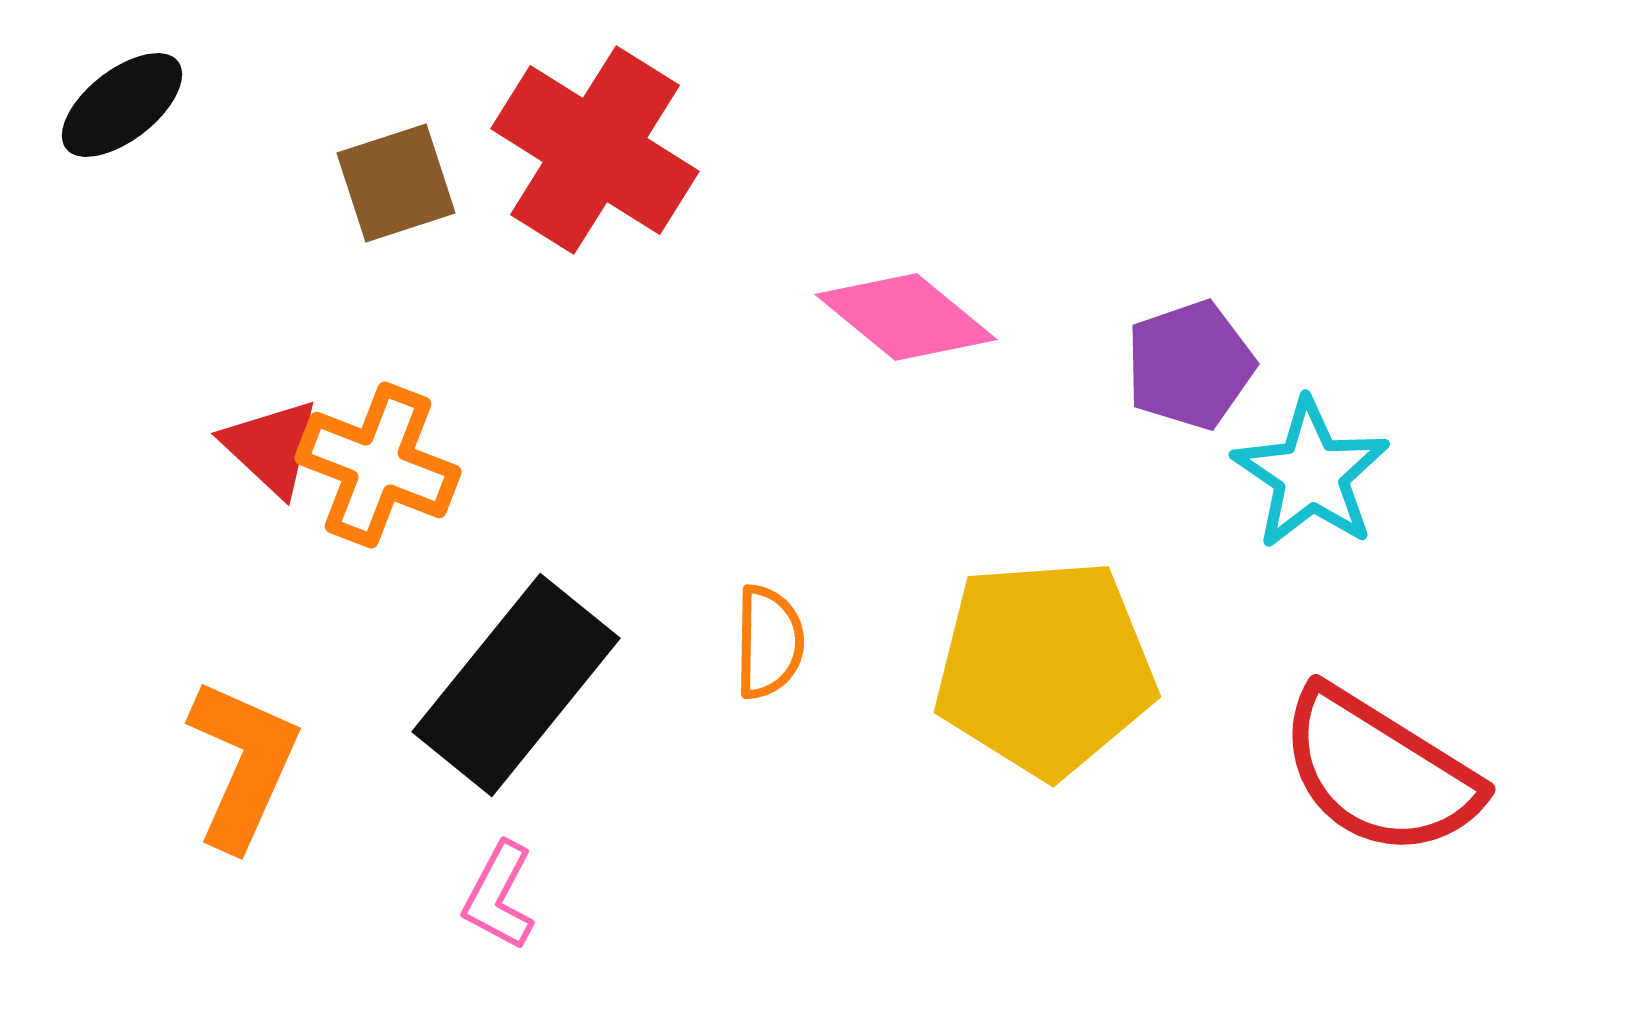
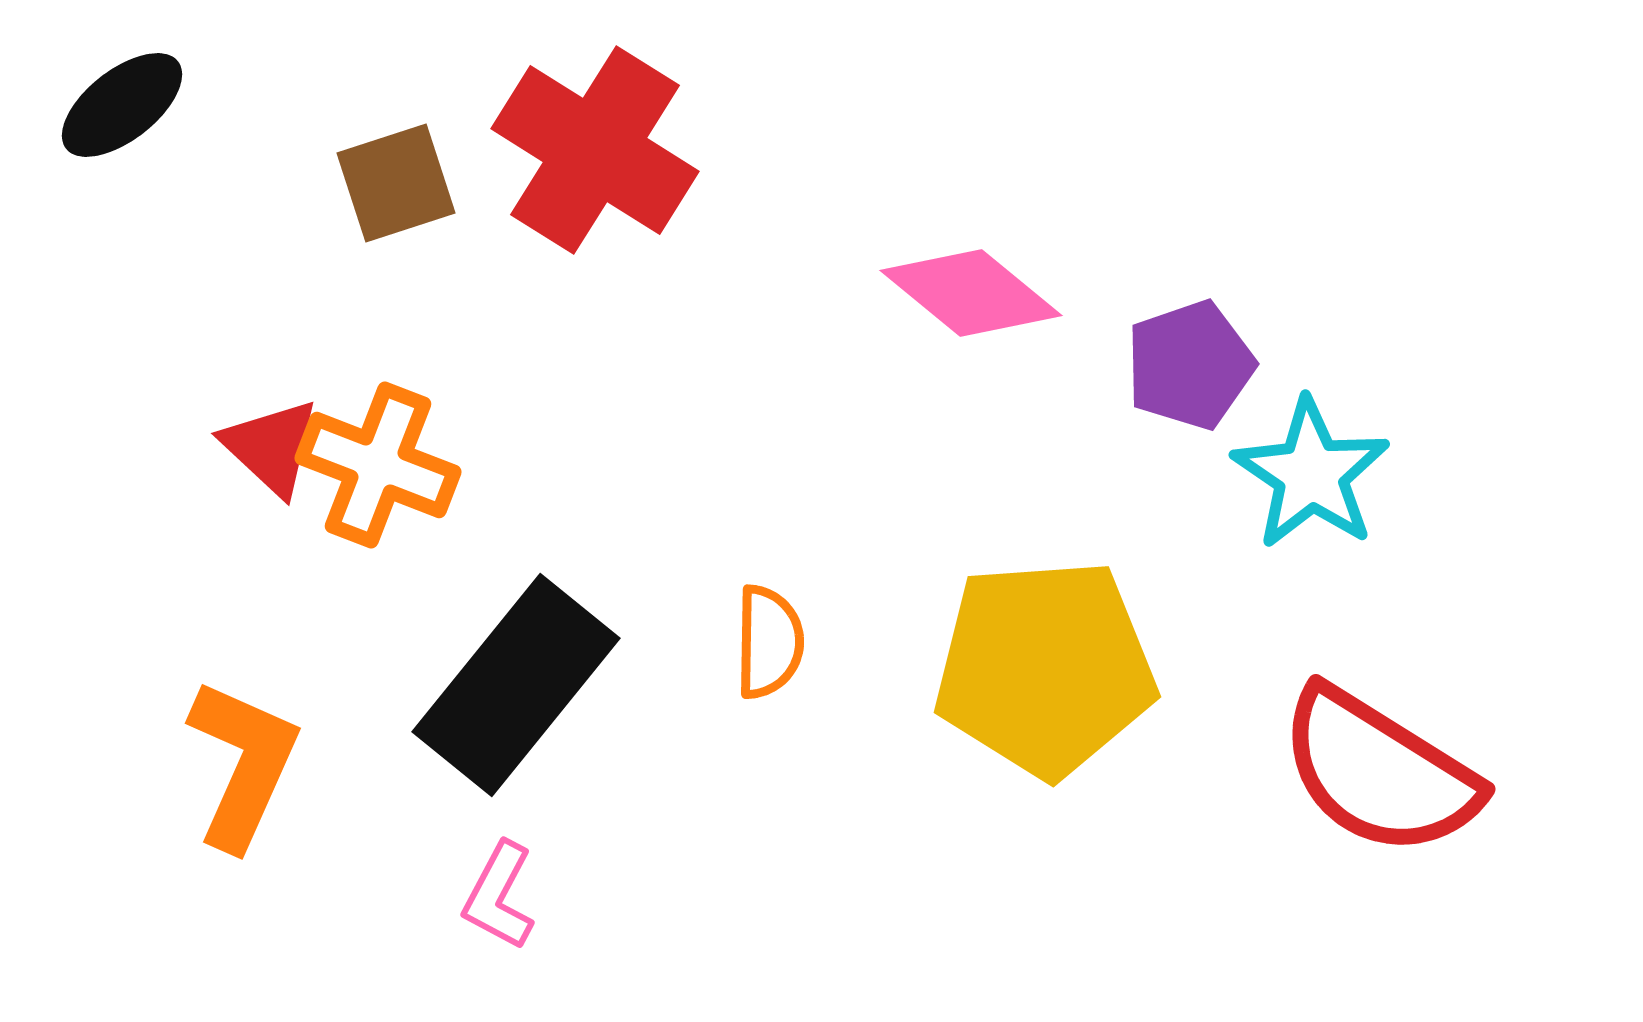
pink diamond: moved 65 px right, 24 px up
